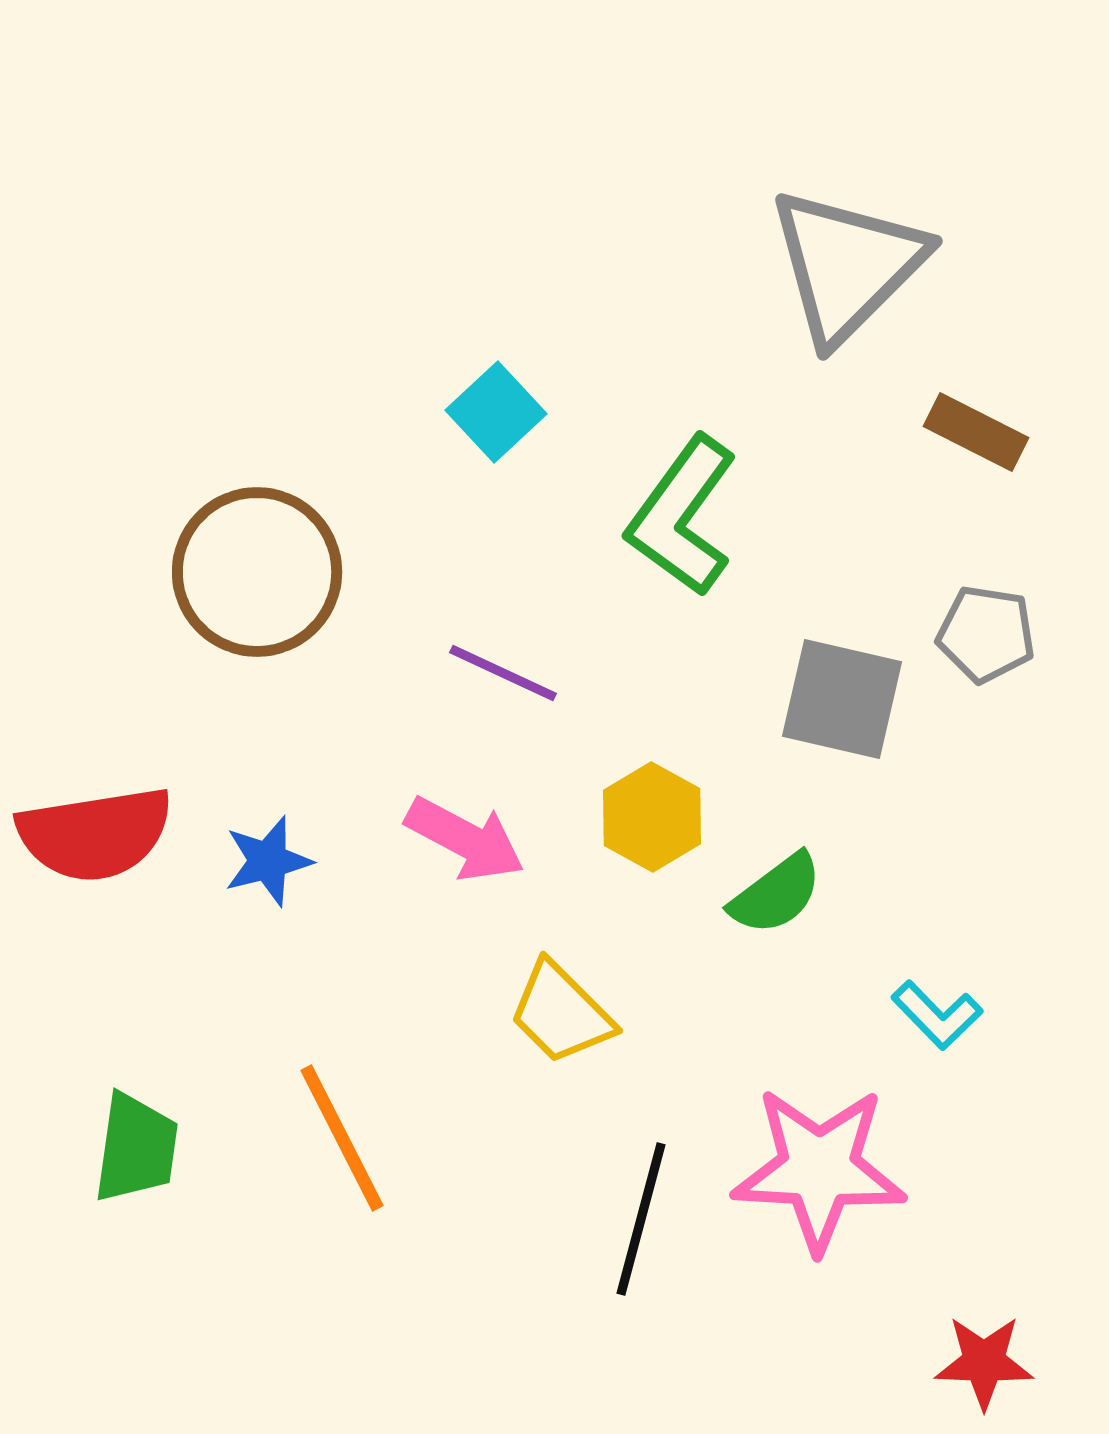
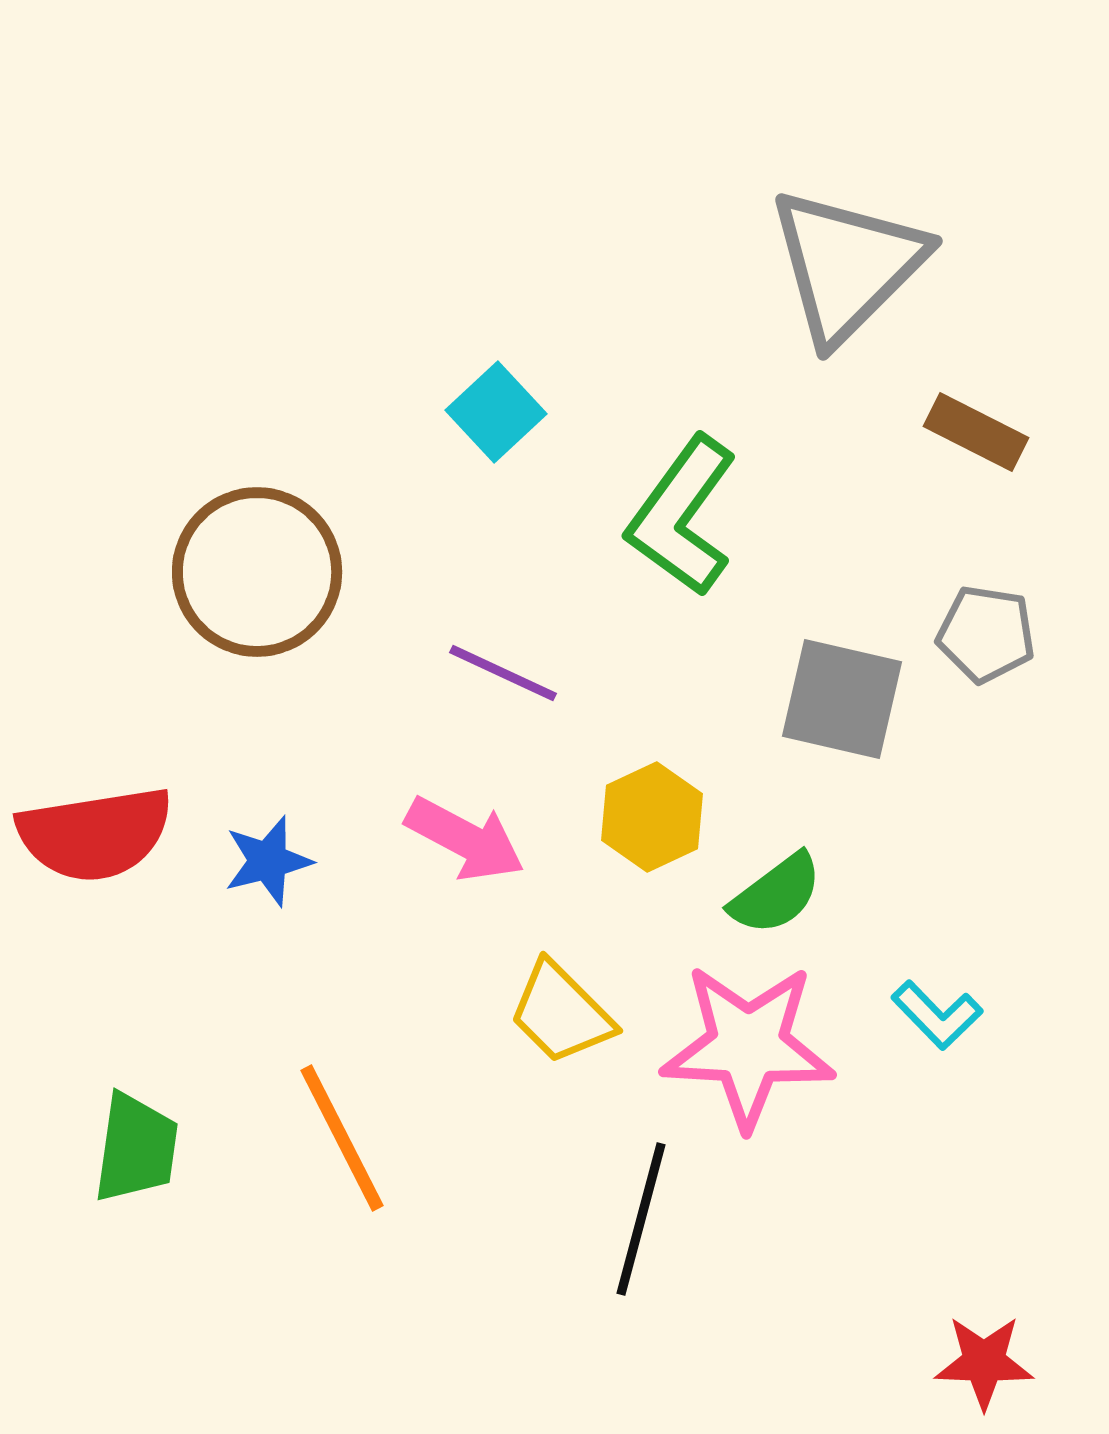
yellow hexagon: rotated 6 degrees clockwise
pink star: moved 71 px left, 123 px up
